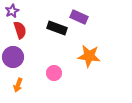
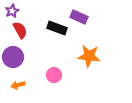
red semicircle: rotated 12 degrees counterclockwise
pink circle: moved 2 px down
orange arrow: rotated 56 degrees clockwise
